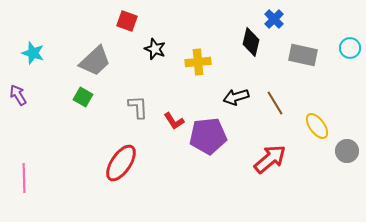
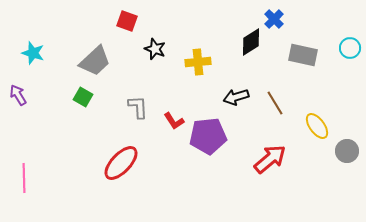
black diamond: rotated 44 degrees clockwise
red ellipse: rotated 9 degrees clockwise
